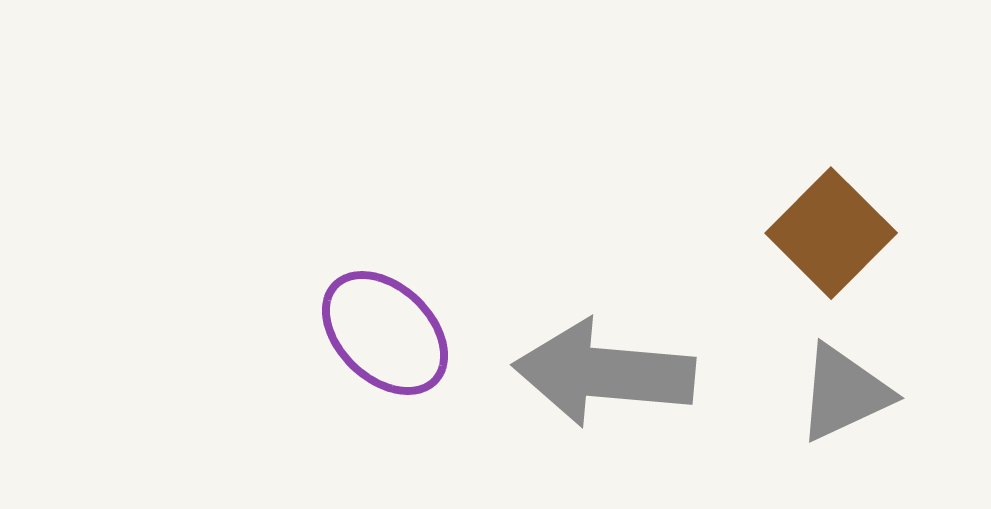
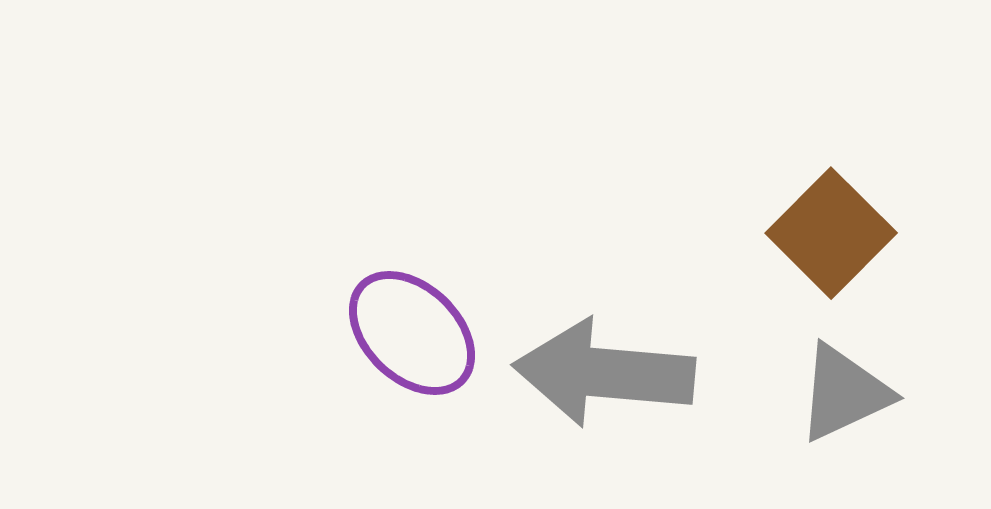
purple ellipse: moved 27 px right
